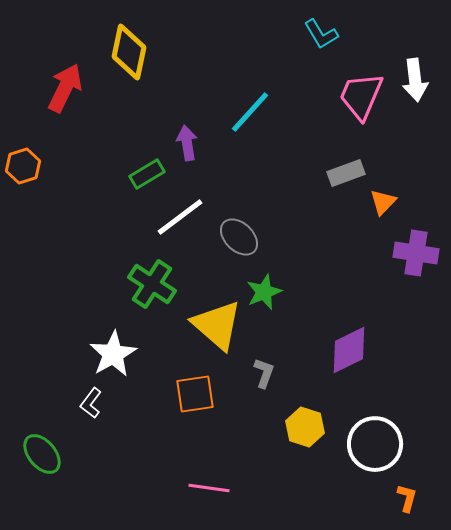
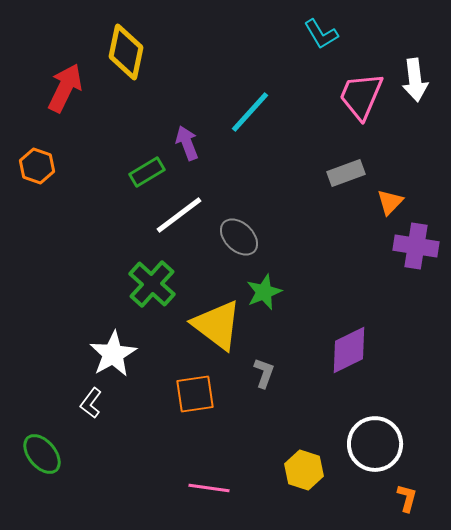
yellow diamond: moved 3 px left
purple arrow: rotated 12 degrees counterclockwise
orange hexagon: moved 14 px right; rotated 24 degrees counterclockwise
green rectangle: moved 2 px up
orange triangle: moved 7 px right
white line: moved 1 px left, 2 px up
purple cross: moved 7 px up
green cross: rotated 9 degrees clockwise
yellow triangle: rotated 4 degrees counterclockwise
yellow hexagon: moved 1 px left, 43 px down
